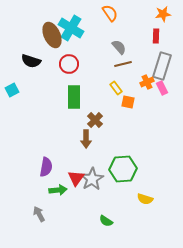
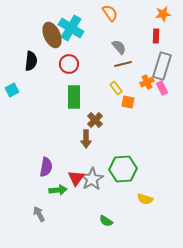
black semicircle: rotated 102 degrees counterclockwise
